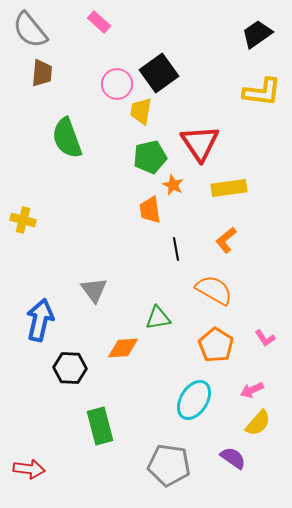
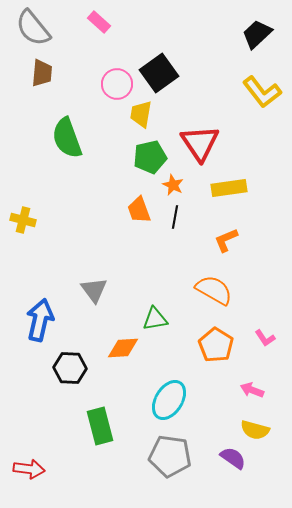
gray semicircle: moved 3 px right, 2 px up
black trapezoid: rotated 8 degrees counterclockwise
yellow L-shape: rotated 45 degrees clockwise
yellow trapezoid: moved 3 px down
orange trapezoid: moved 11 px left; rotated 12 degrees counterclockwise
orange L-shape: rotated 16 degrees clockwise
black line: moved 1 px left, 32 px up; rotated 20 degrees clockwise
green triangle: moved 3 px left, 1 px down
pink arrow: rotated 45 degrees clockwise
cyan ellipse: moved 25 px left
yellow semicircle: moved 3 px left, 7 px down; rotated 64 degrees clockwise
gray pentagon: moved 1 px right, 9 px up
